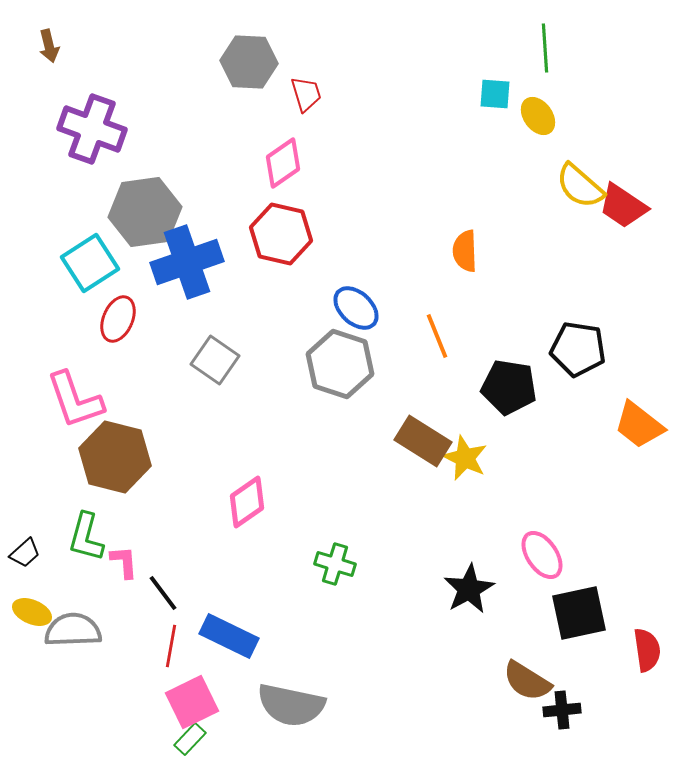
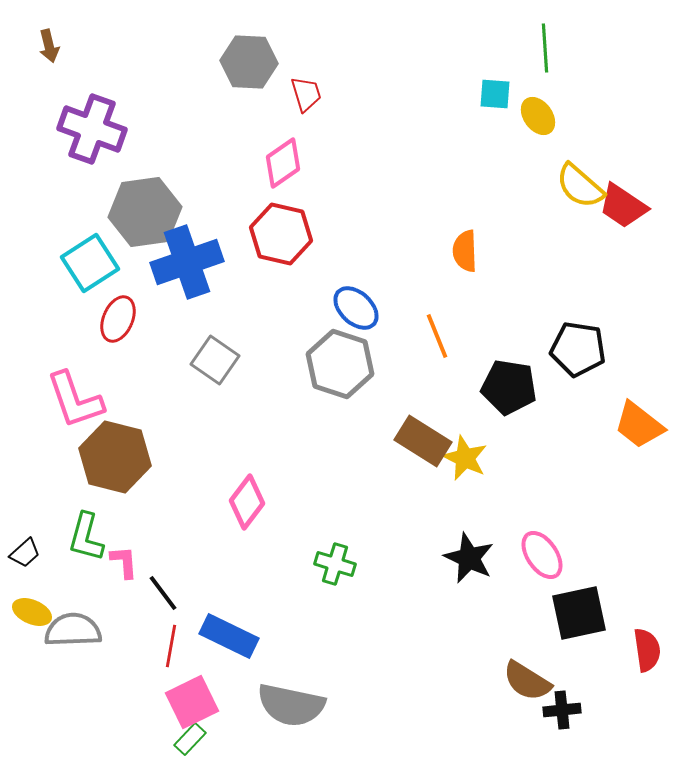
pink diamond at (247, 502): rotated 18 degrees counterclockwise
black star at (469, 589): moved 31 px up; rotated 18 degrees counterclockwise
